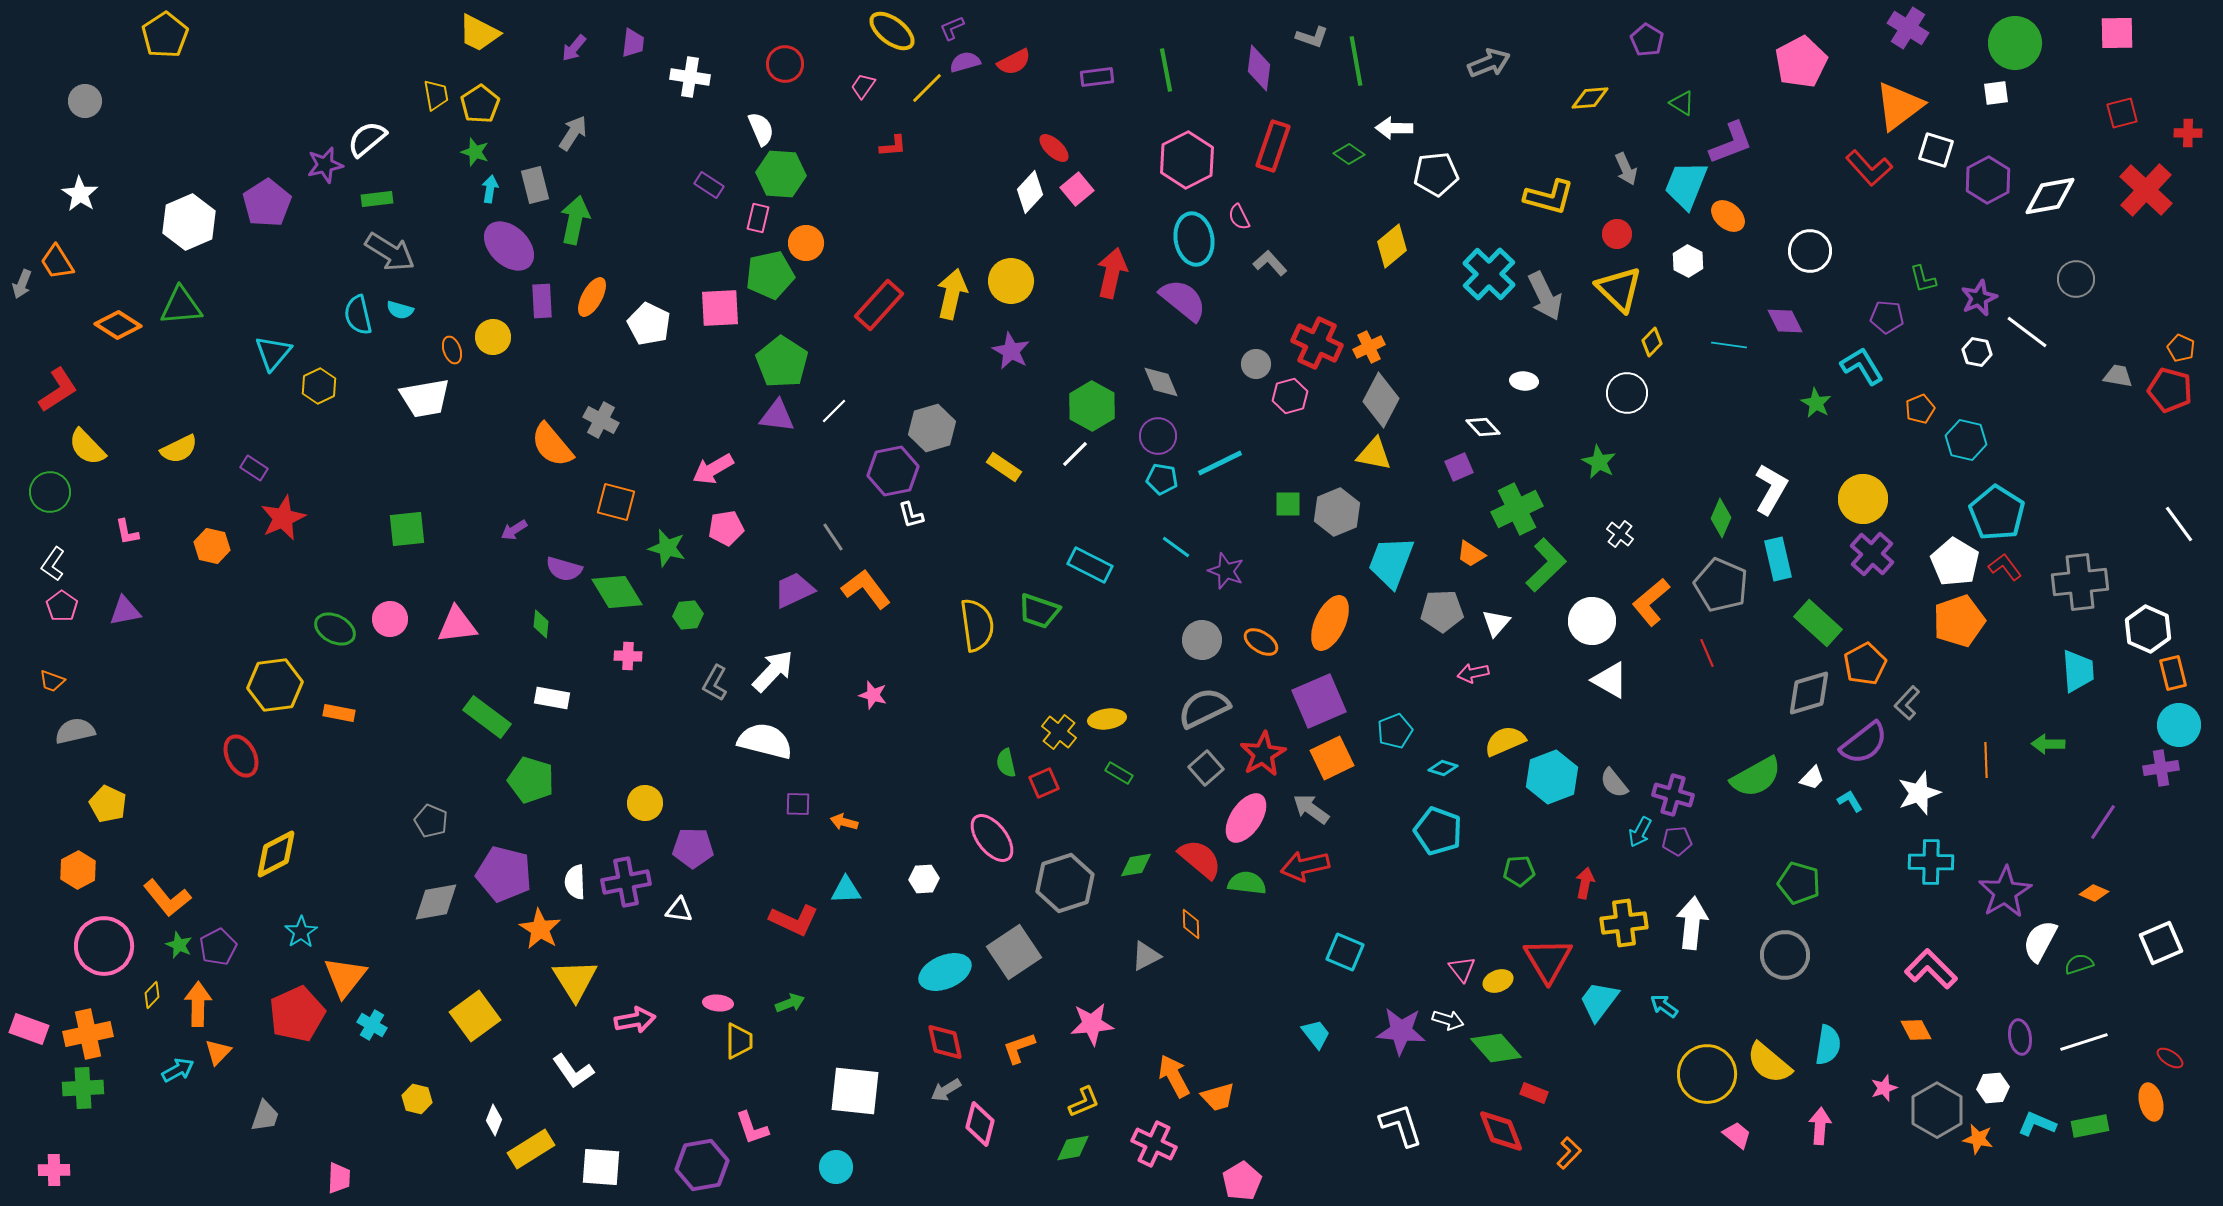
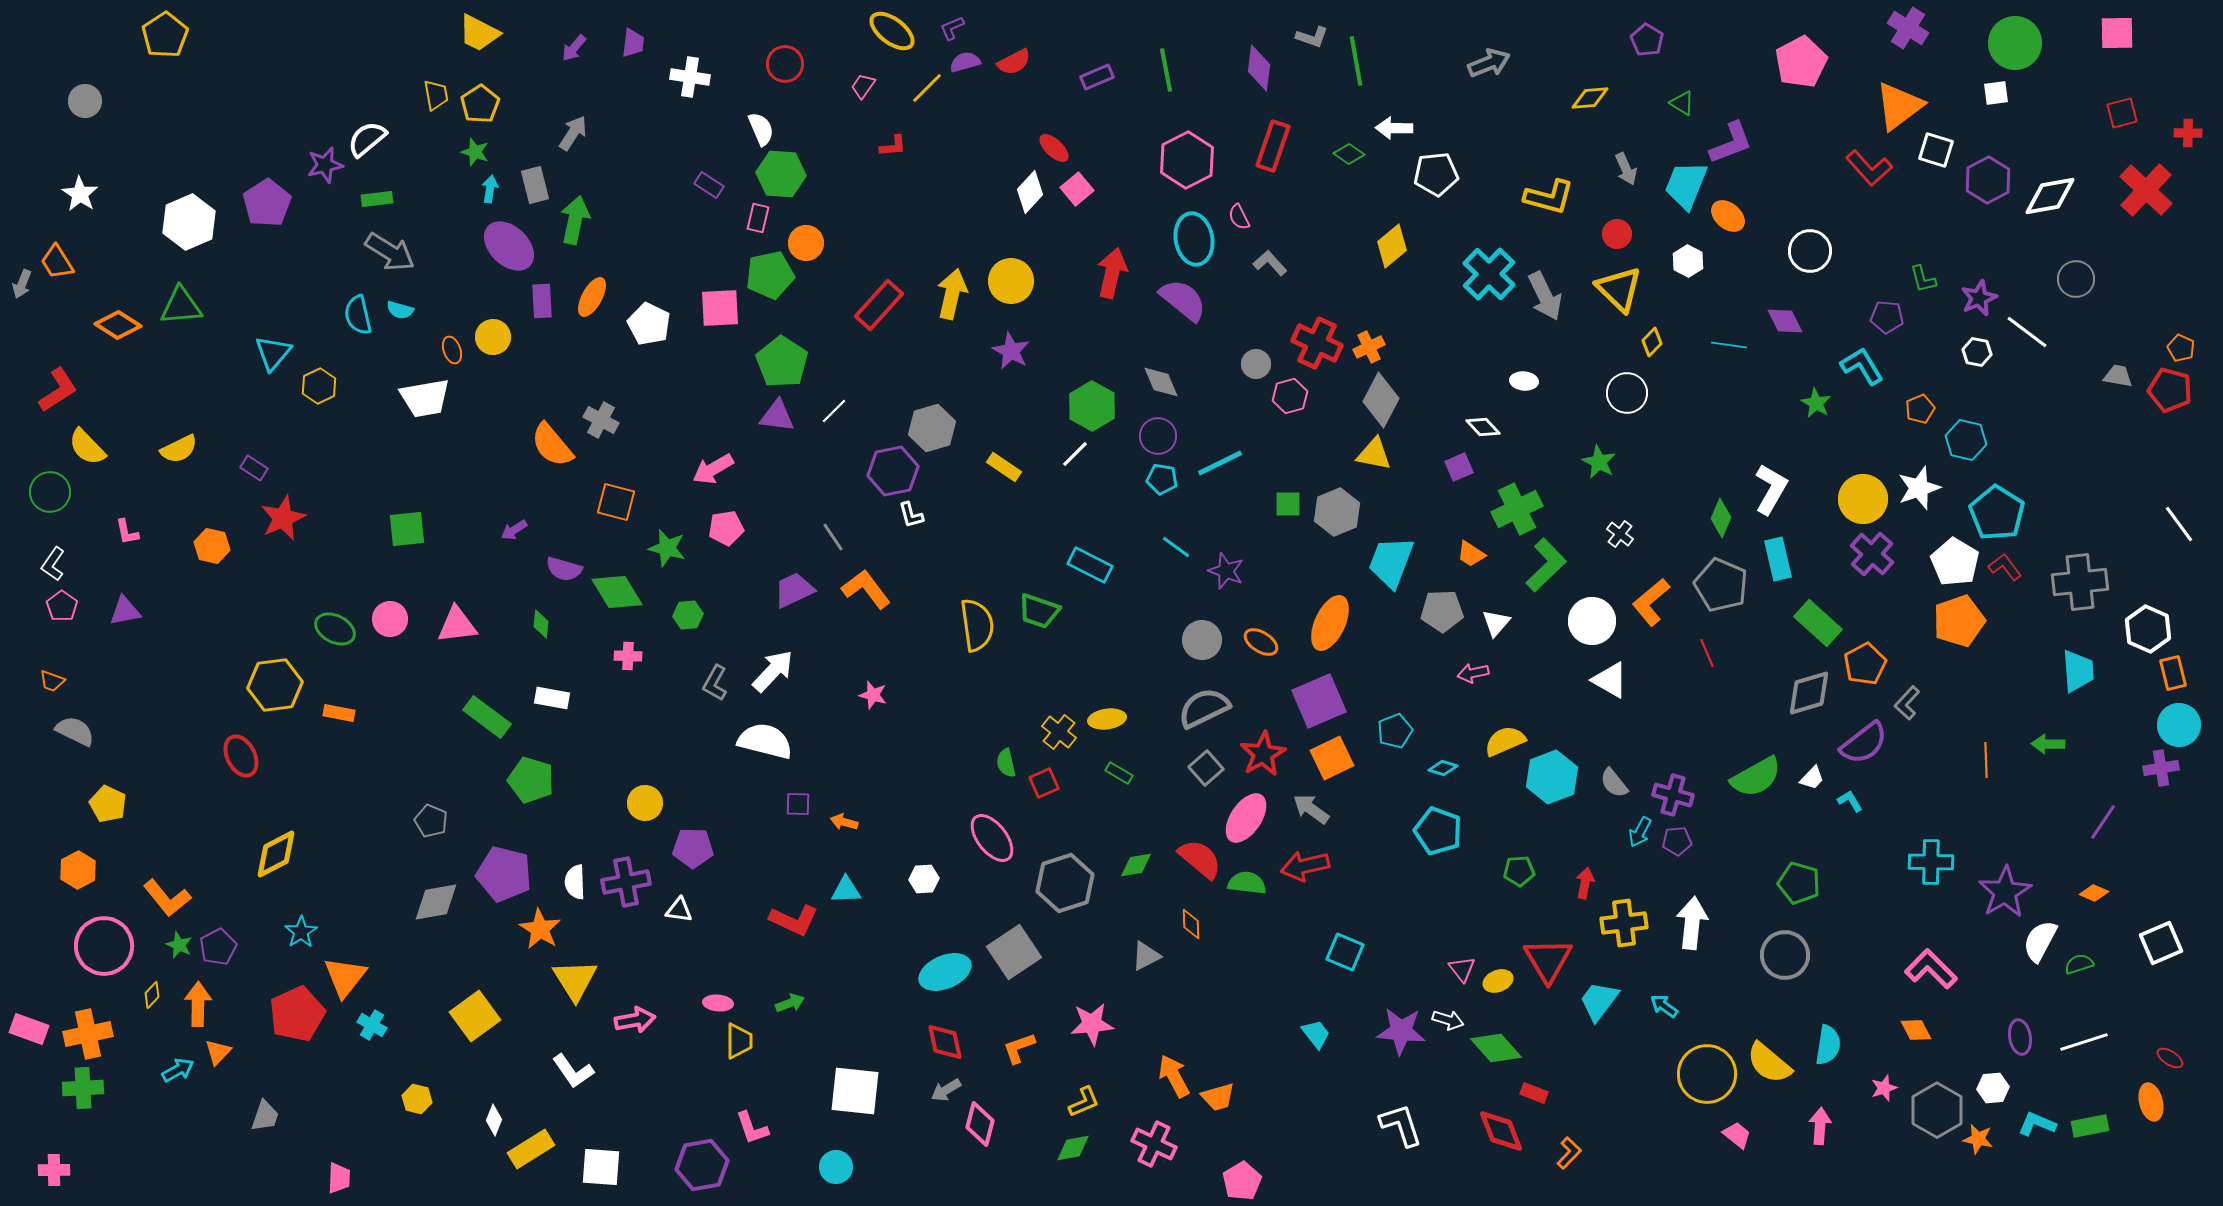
purple rectangle at (1097, 77): rotated 16 degrees counterclockwise
gray semicircle at (75, 731): rotated 39 degrees clockwise
white star at (1919, 793): moved 305 px up
